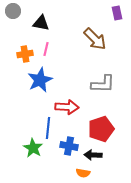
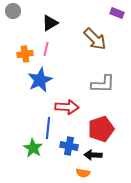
purple rectangle: rotated 56 degrees counterclockwise
black triangle: moved 9 px right; rotated 42 degrees counterclockwise
